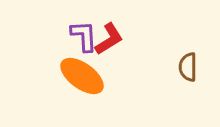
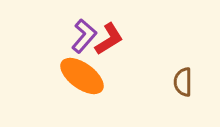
purple L-shape: rotated 44 degrees clockwise
brown semicircle: moved 5 px left, 15 px down
